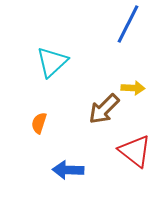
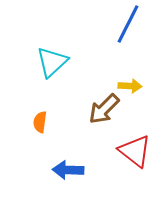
yellow arrow: moved 3 px left, 2 px up
orange semicircle: moved 1 px right, 1 px up; rotated 10 degrees counterclockwise
